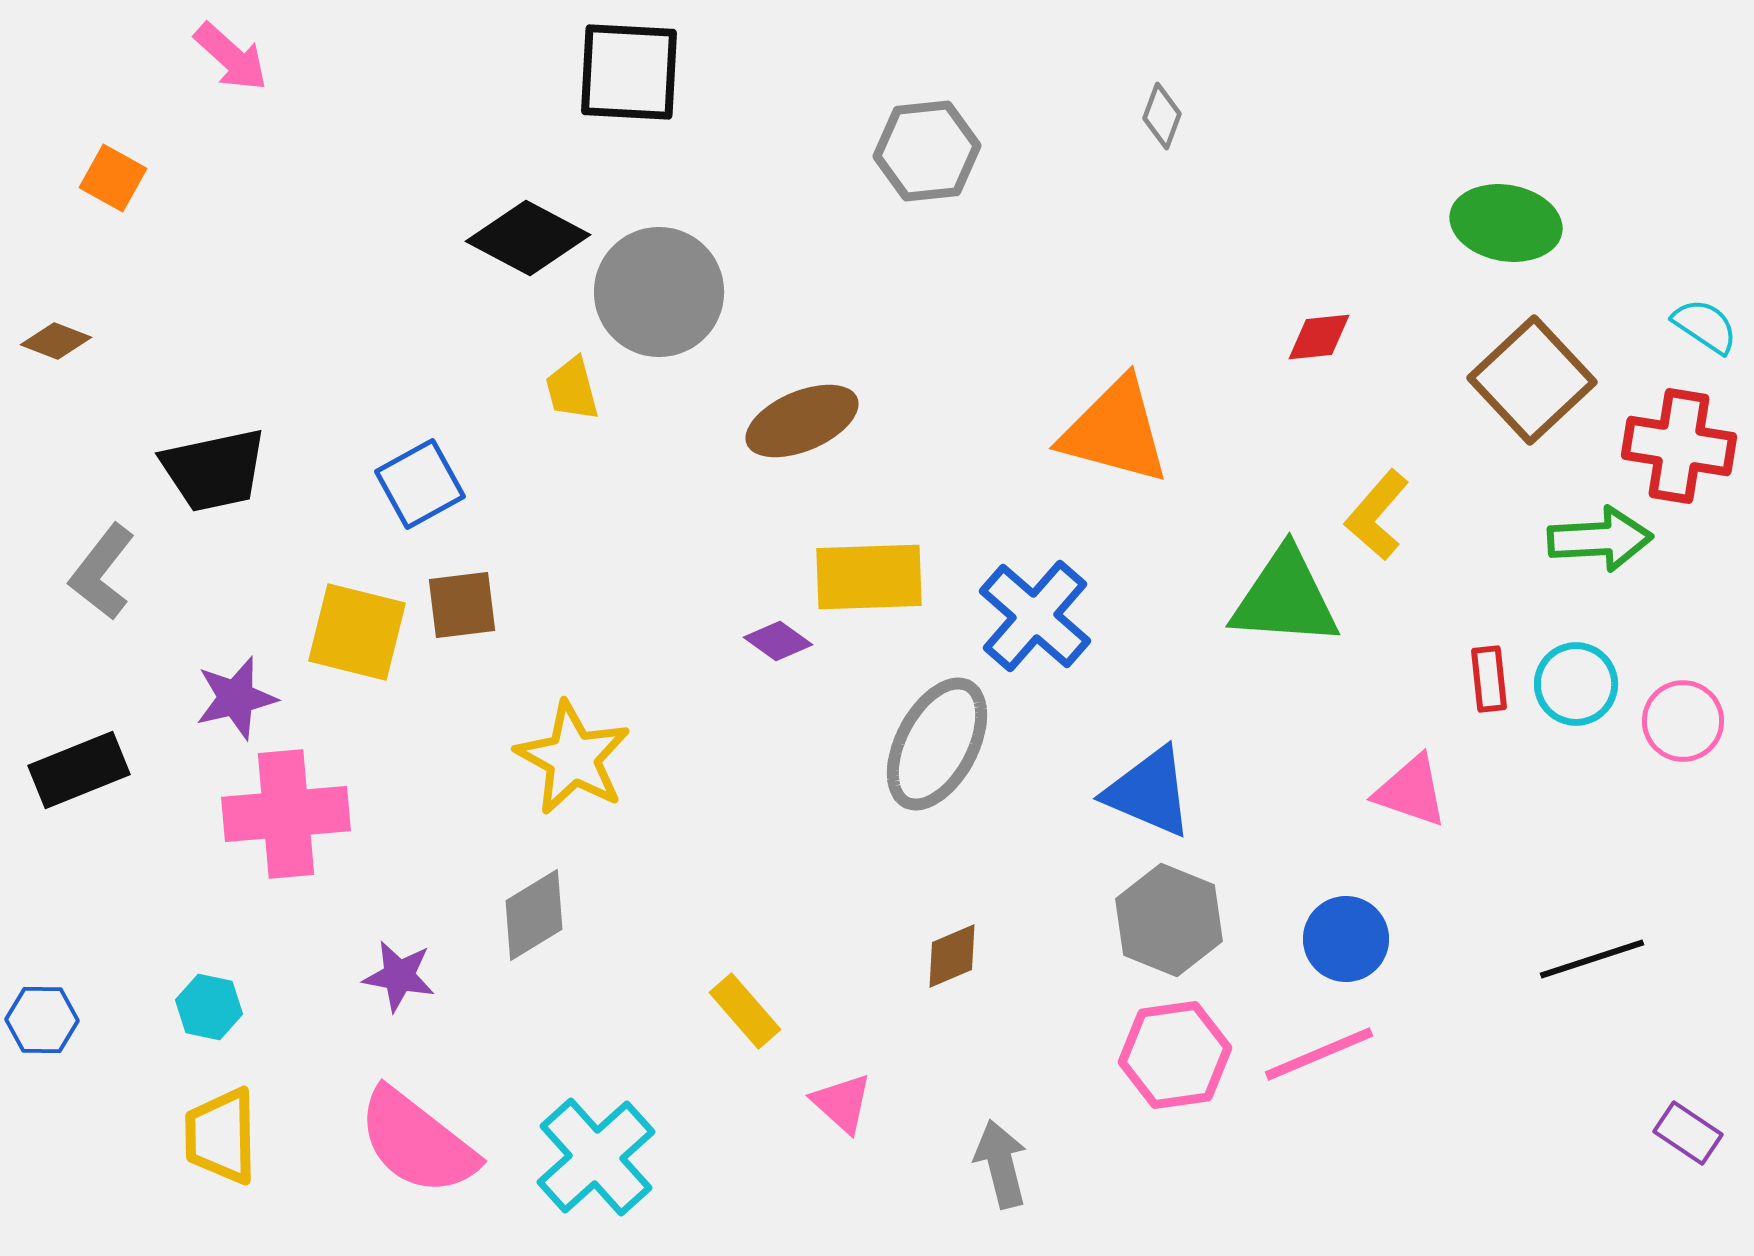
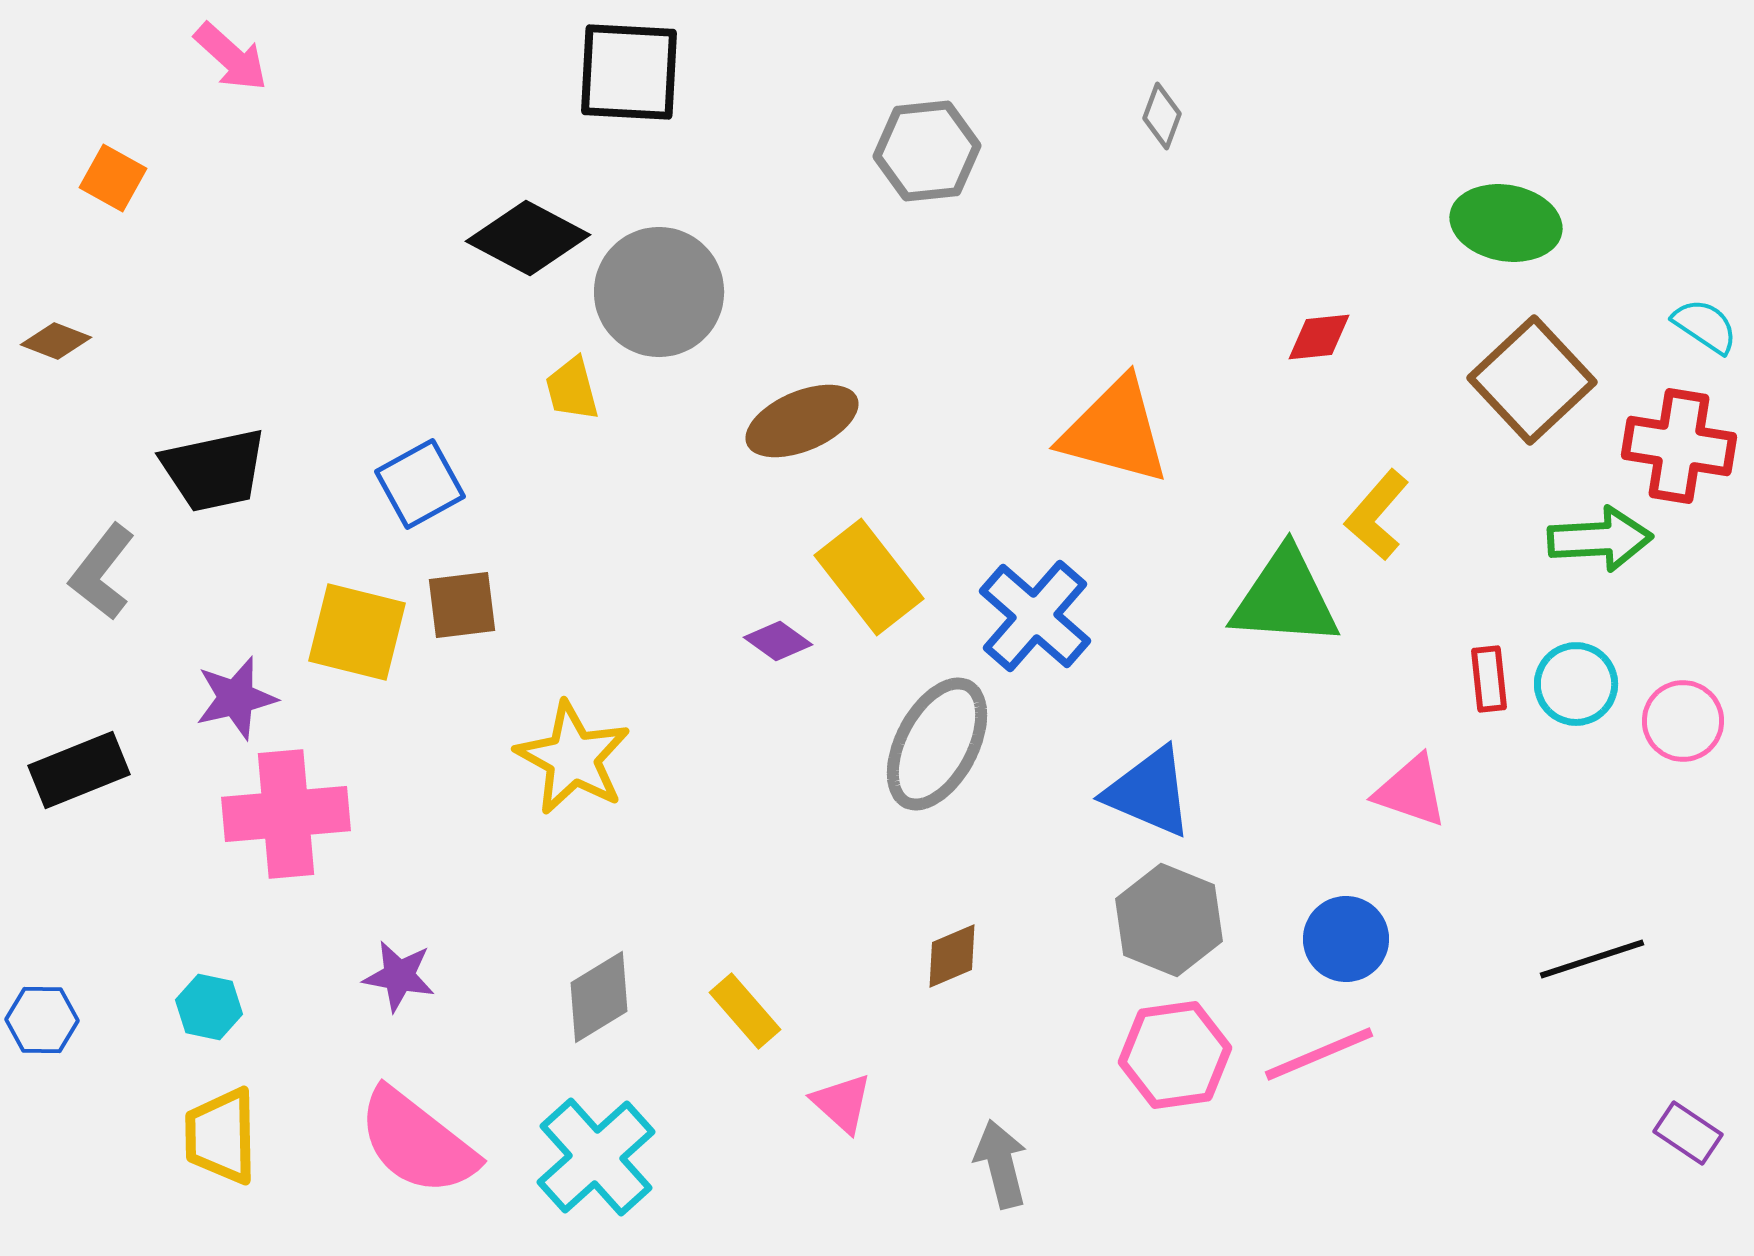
yellow rectangle at (869, 577): rotated 54 degrees clockwise
gray diamond at (534, 915): moved 65 px right, 82 px down
